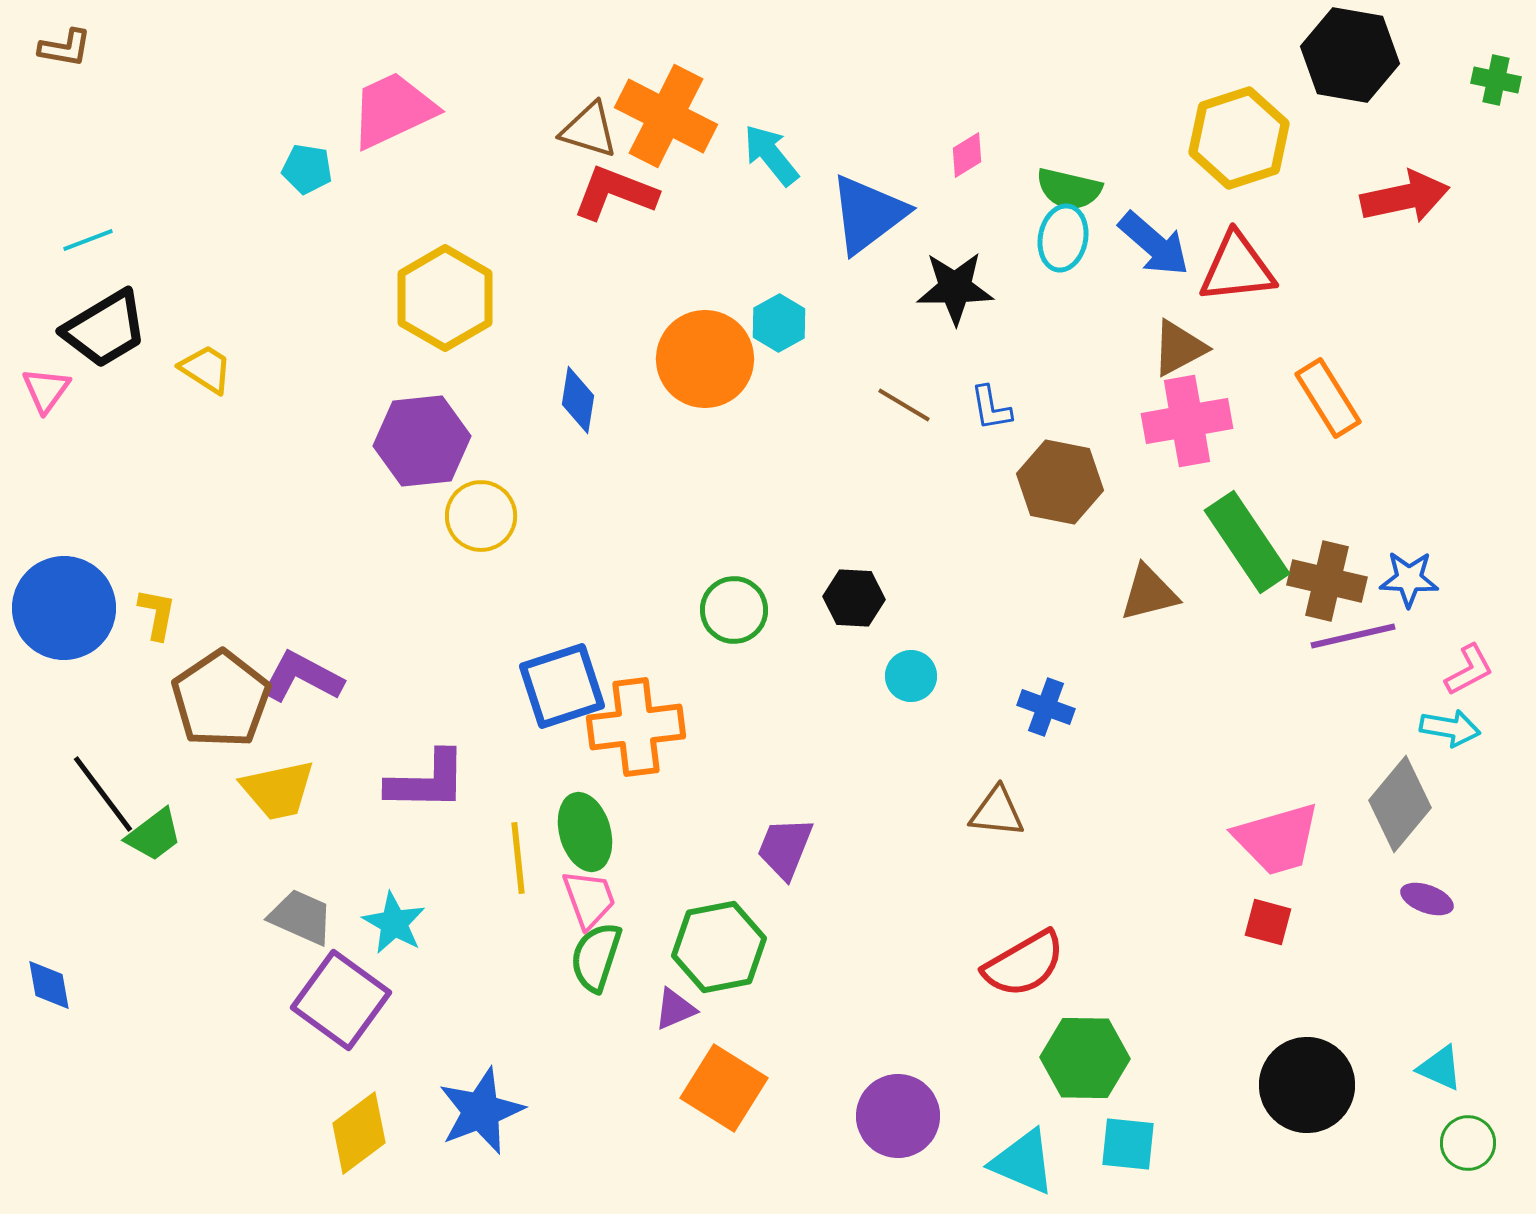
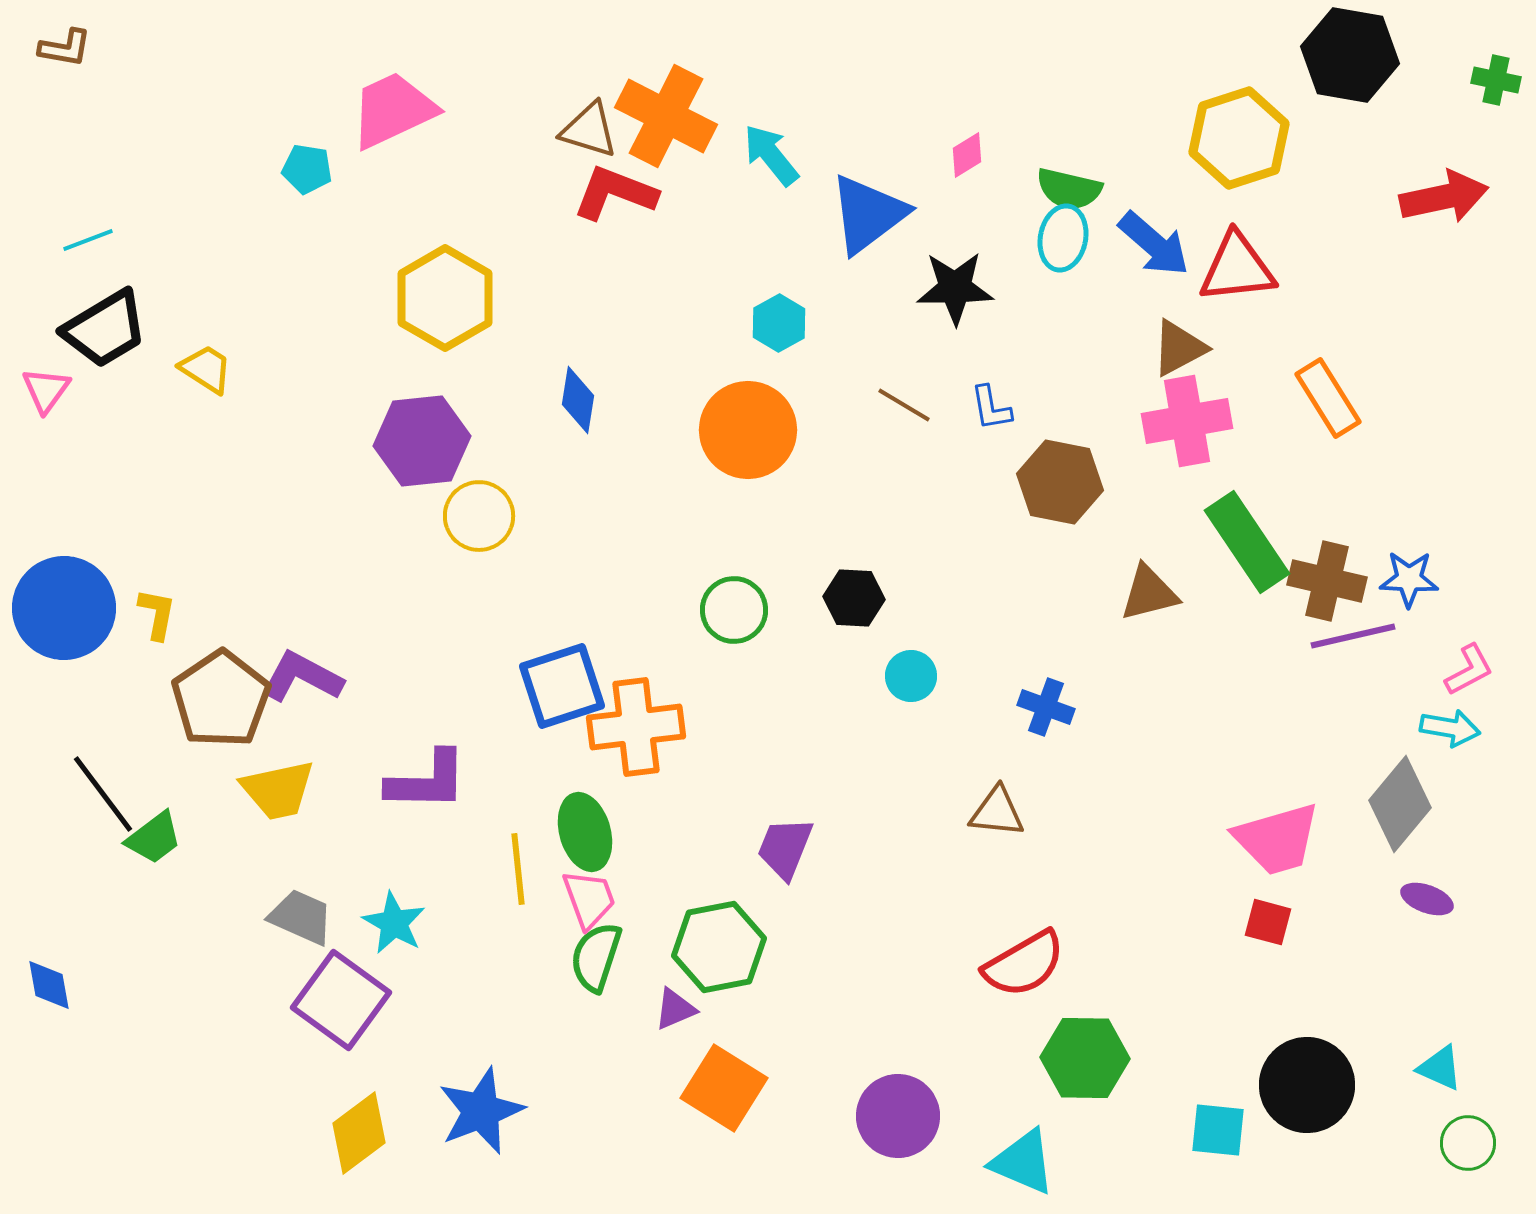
red arrow at (1405, 197): moved 39 px right
orange circle at (705, 359): moved 43 px right, 71 px down
yellow circle at (481, 516): moved 2 px left
green trapezoid at (154, 835): moved 3 px down
yellow line at (518, 858): moved 11 px down
cyan square at (1128, 1144): moved 90 px right, 14 px up
